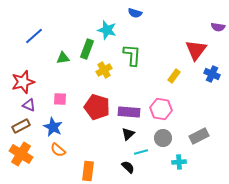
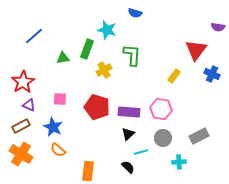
red star: rotated 15 degrees counterclockwise
